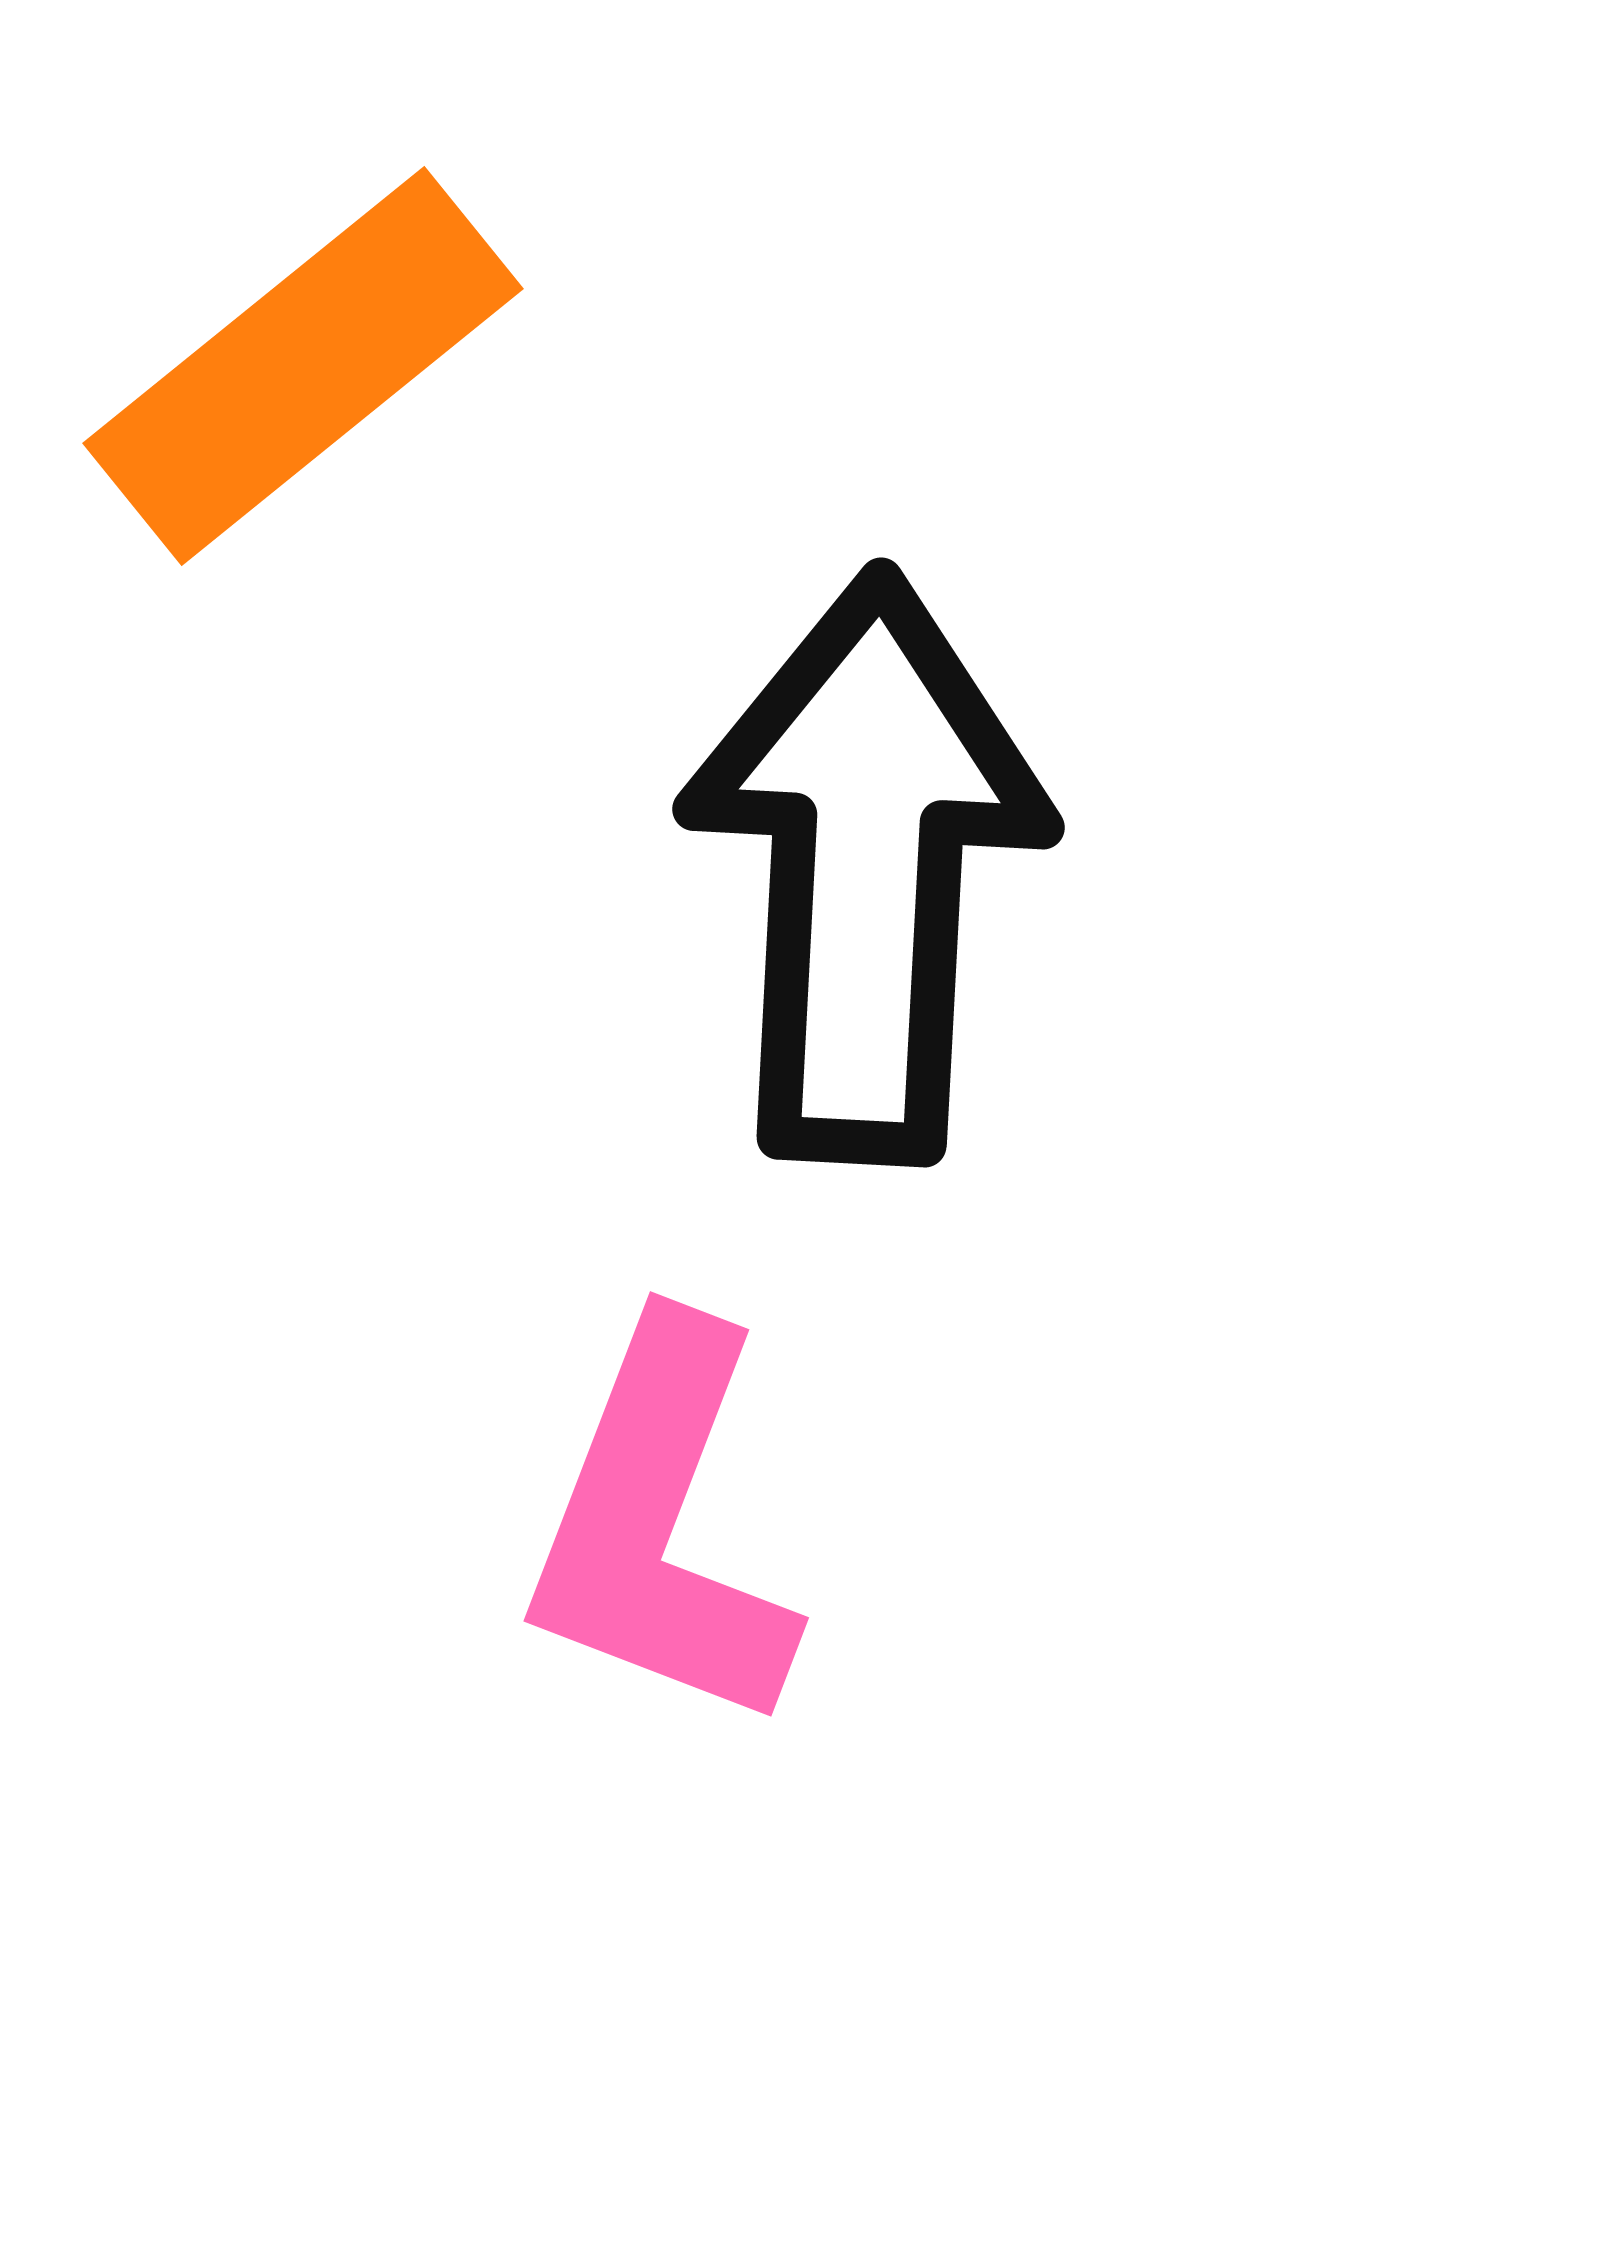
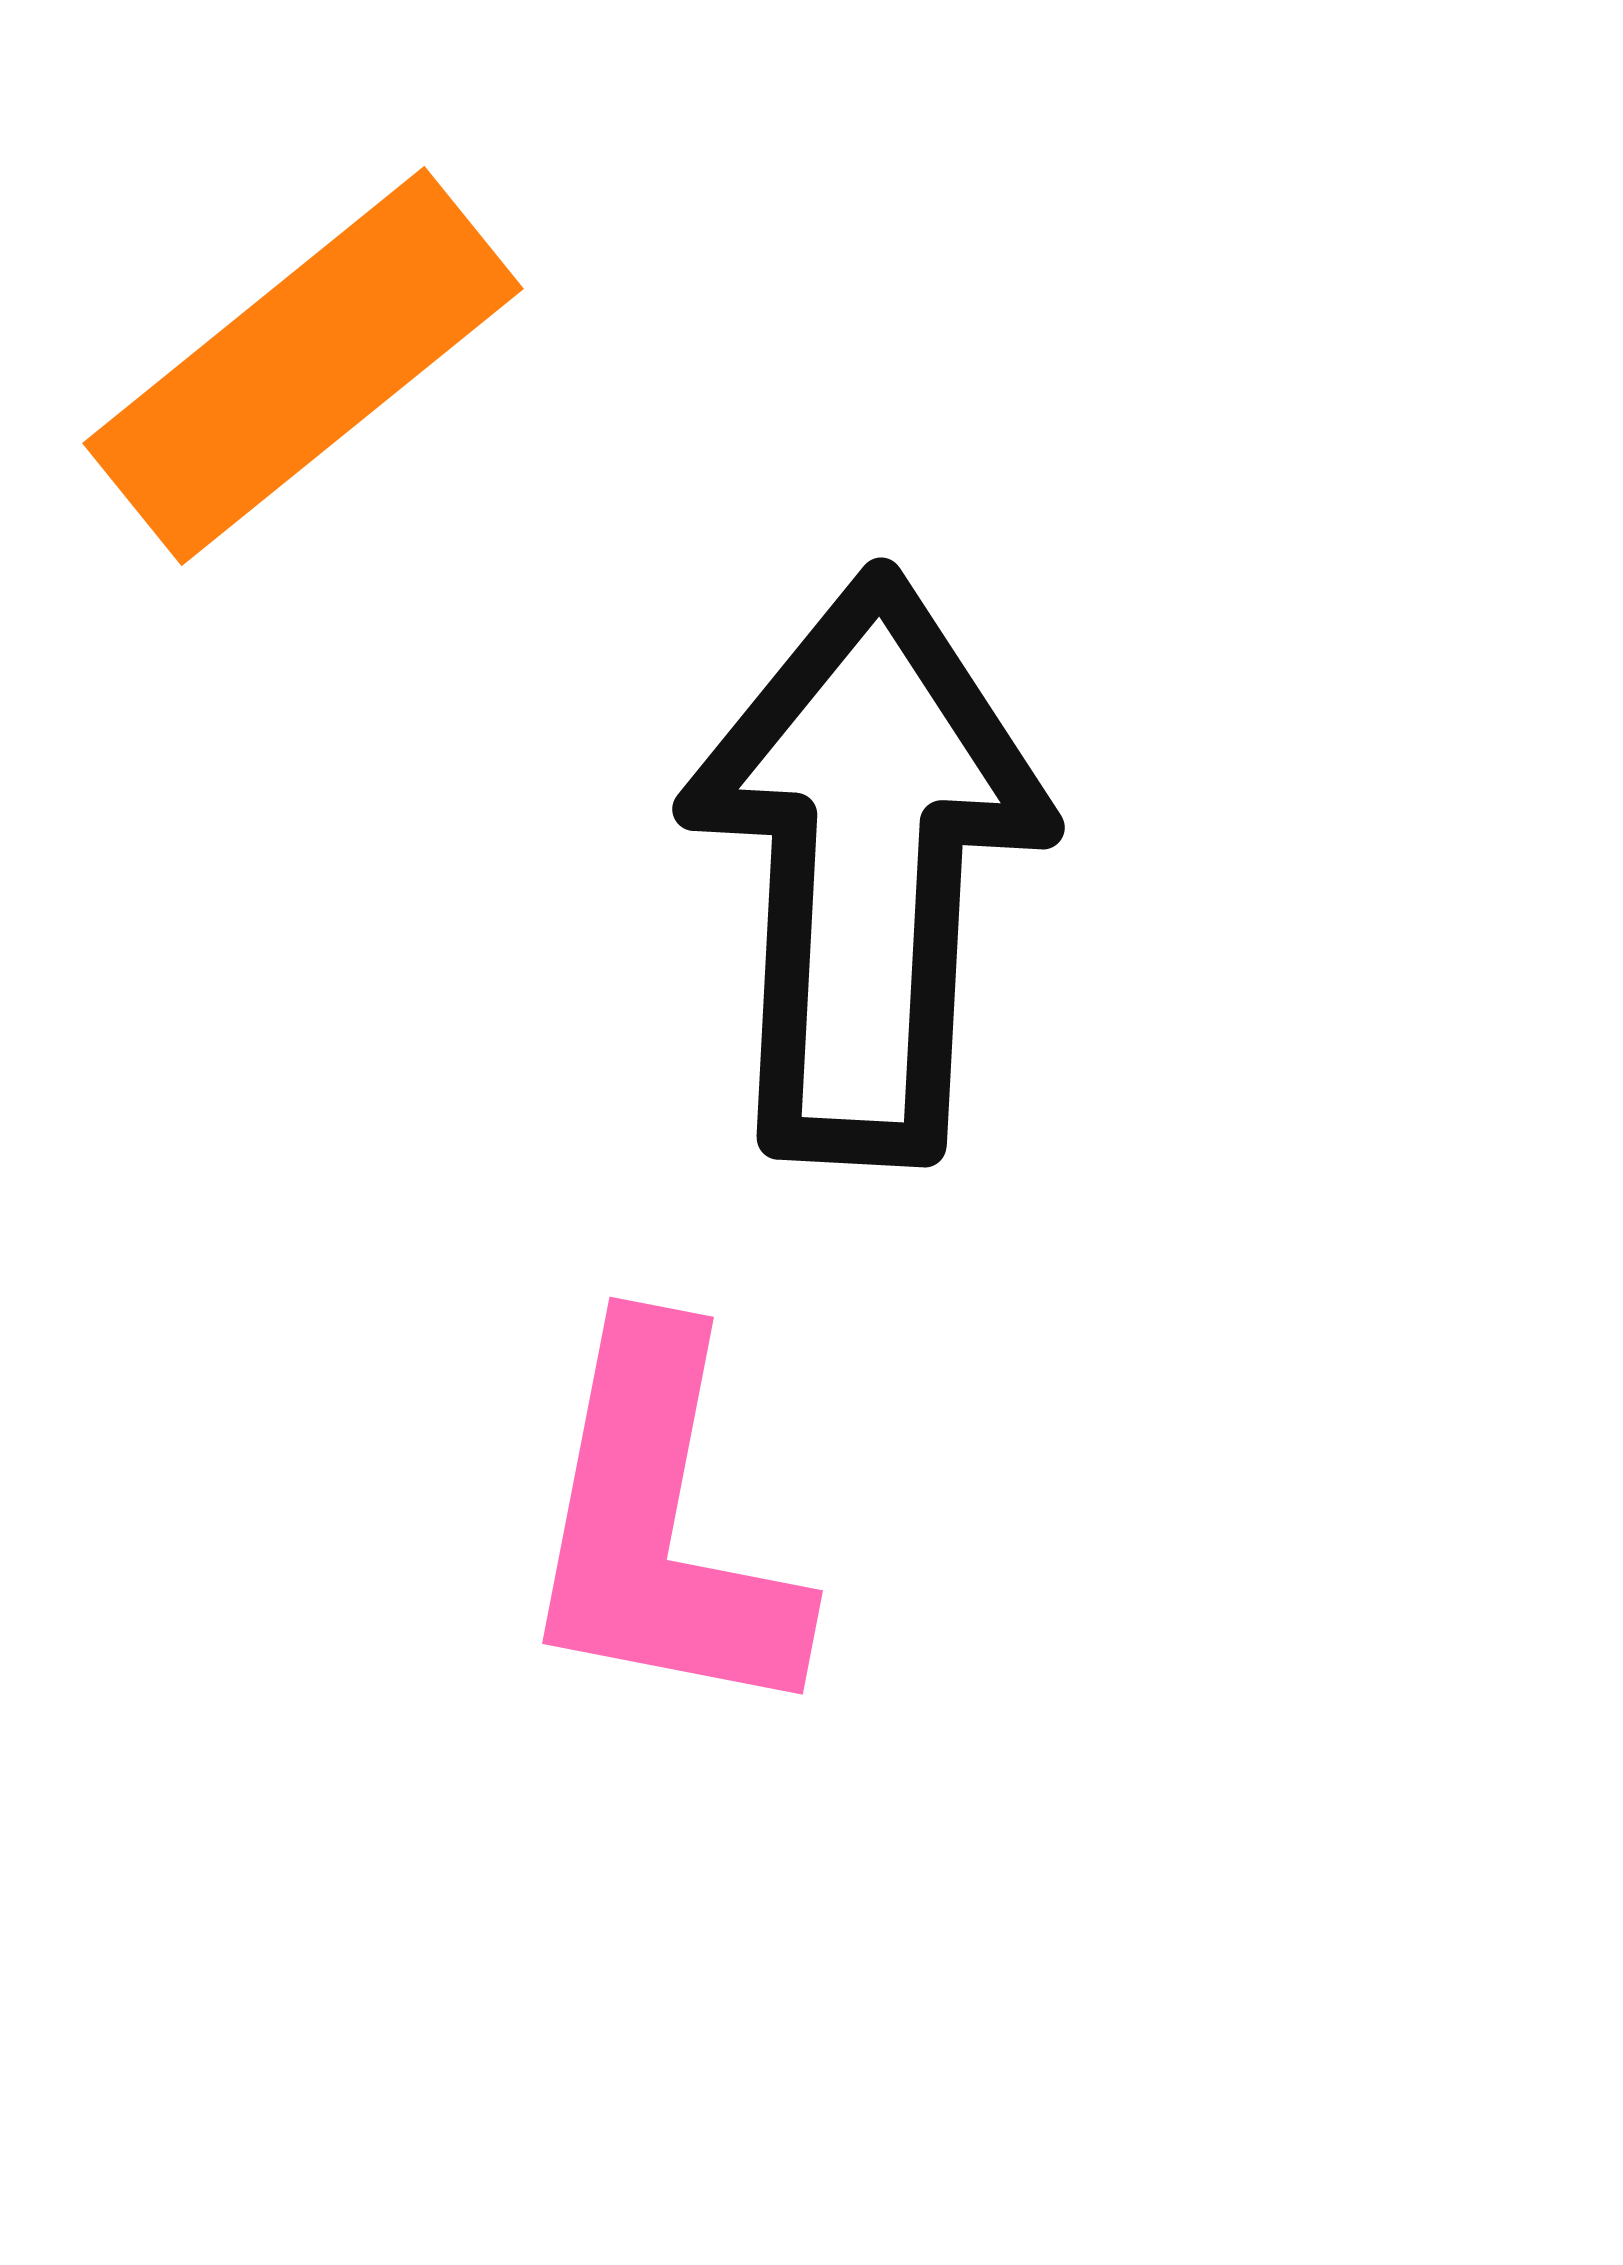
pink L-shape: rotated 10 degrees counterclockwise
